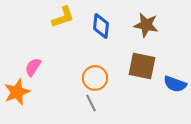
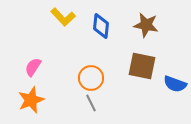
yellow L-shape: rotated 65 degrees clockwise
orange circle: moved 4 px left
orange star: moved 14 px right, 8 px down
